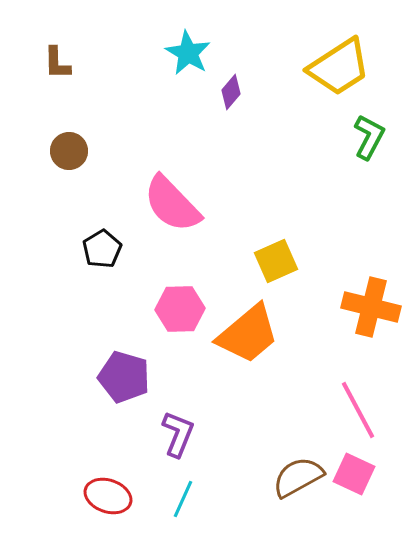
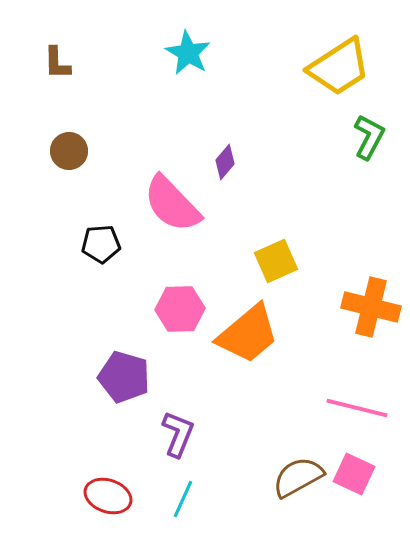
purple diamond: moved 6 px left, 70 px down
black pentagon: moved 1 px left, 5 px up; rotated 27 degrees clockwise
pink line: moved 1 px left, 2 px up; rotated 48 degrees counterclockwise
